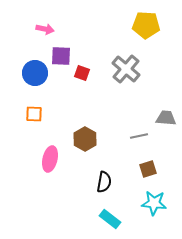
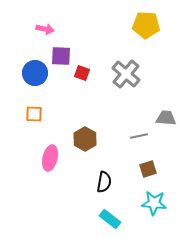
gray cross: moved 5 px down
pink ellipse: moved 1 px up
